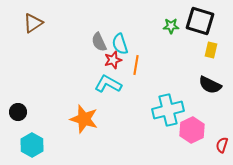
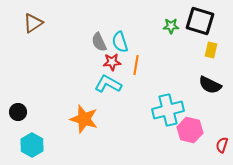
cyan semicircle: moved 2 px up
red star: moved 1 px left, 2 px down; rotated 12 degrees clockwise
pink hexagon: moved 2 px left; rotated 20 degrees counterclockwise
